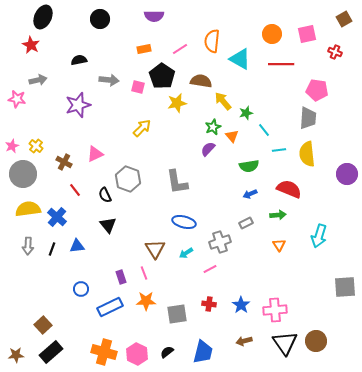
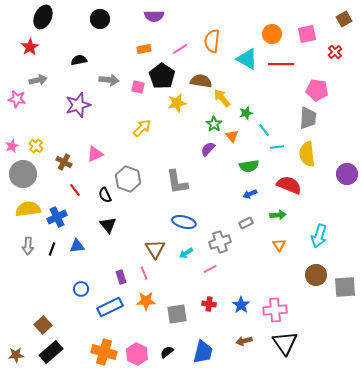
red star at (31, 45): moved 1 px left, 2 px down; rotated 12 degrees clockwise
red cross at (335, 52): rotated 24 degrees clockwise
cyan triangle at (240, 59): moved 7 px right
yellow arrow at (223, 101): moved 1 px left, 3 px up
green star at (213, 127): moved 1 px right, 3 px up; rotated 14 degrees counterclockwise
cyan line at (279, 150): moved 2 px left, 3 px up
red semicircle at (289, 189): moved 4 px up
blue cross at (57, 217): rotated 24 degrees clockwise
brown circle at (316, 341): moved 66 px up
